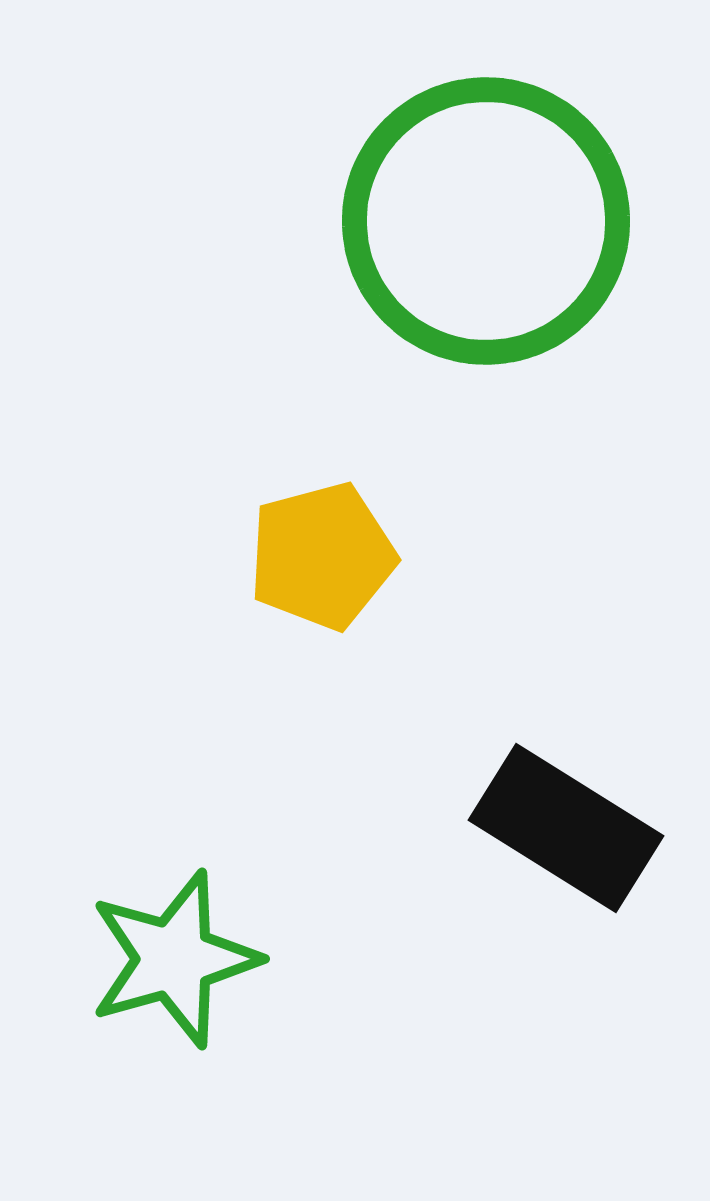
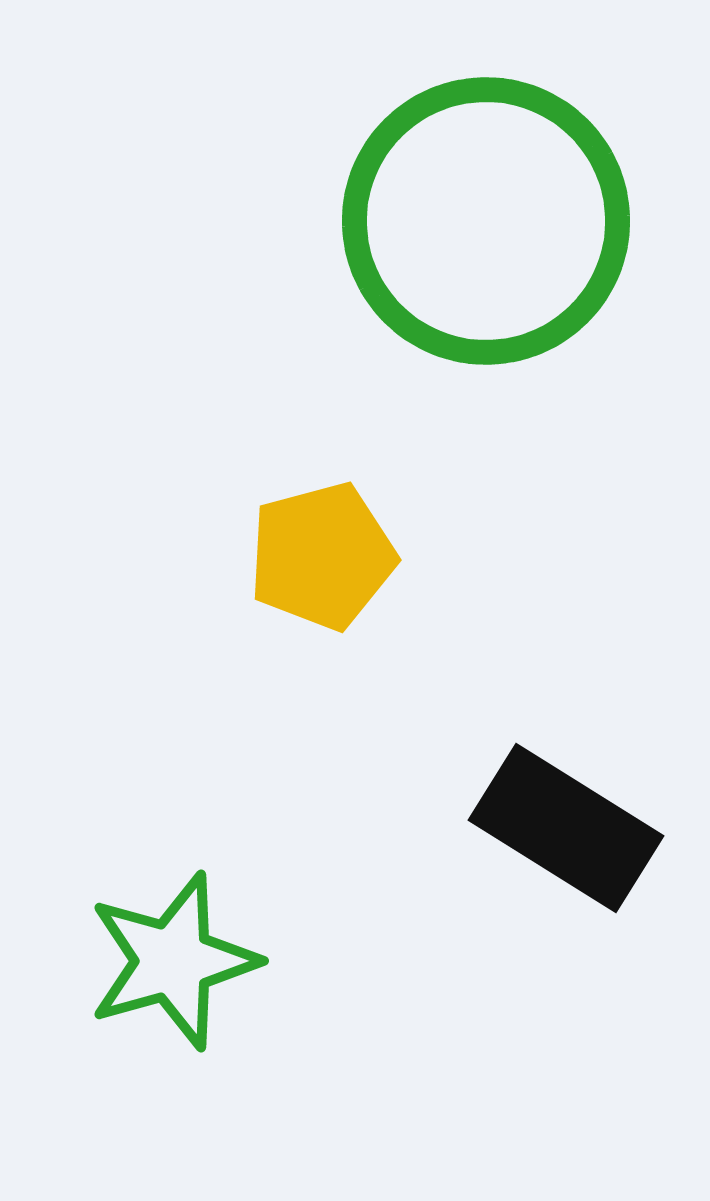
green star: moved 1 px left, 2 px down
